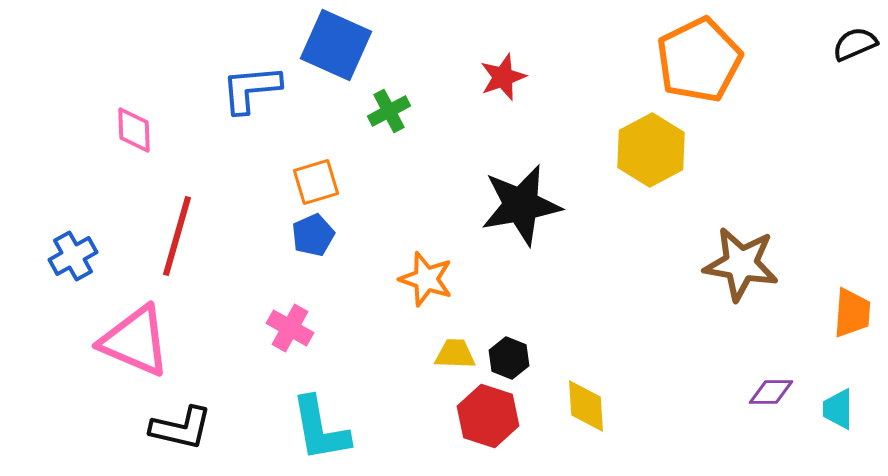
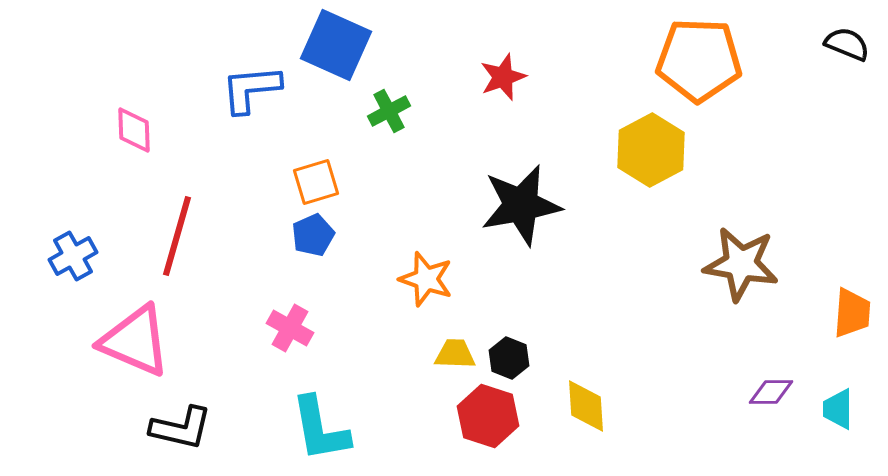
black semicircle: moved 8 px left; rotated 45 degrees clockwise
orange pentagon: rotated 28 degrees clockwise
